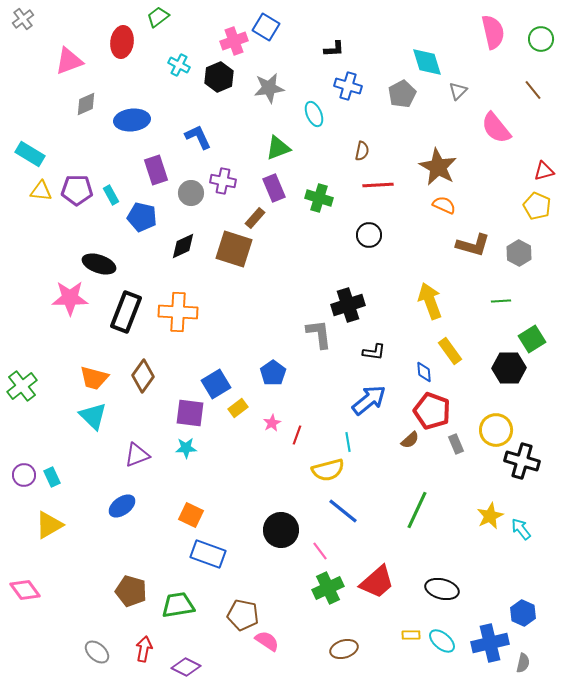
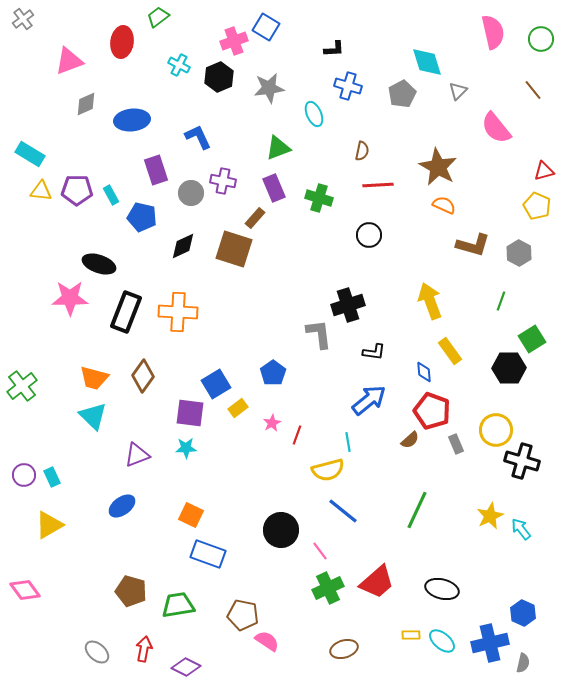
green line at (501, 301): rotated 66 degrees counterclockwise
